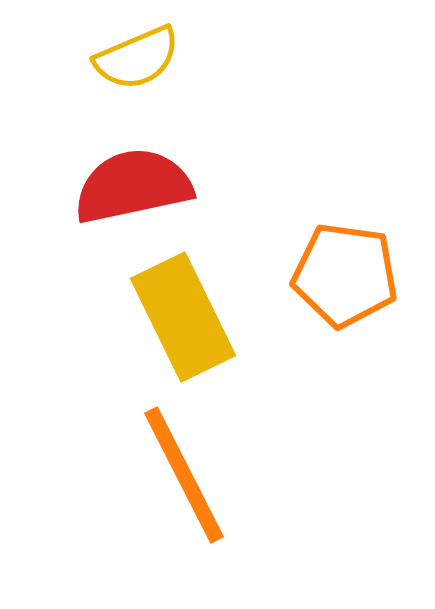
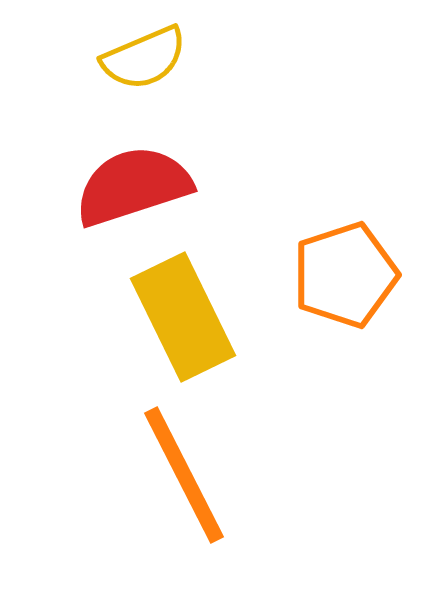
yellow semicircle: moved 7 px right
red semicircle: rotated 6 degrees counterclockwise
orange pentagon: rotated 26 degrees counterclockwise
